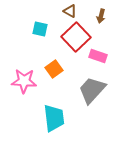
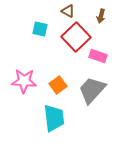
brown triangle: moved 2 px left
orange square: moved 4 px right, 16 px down
